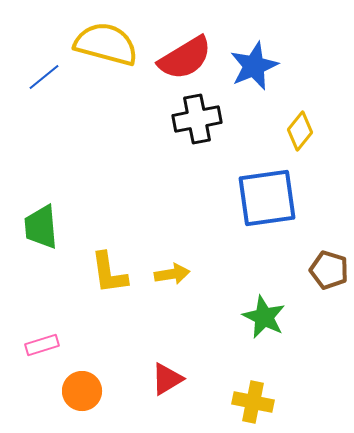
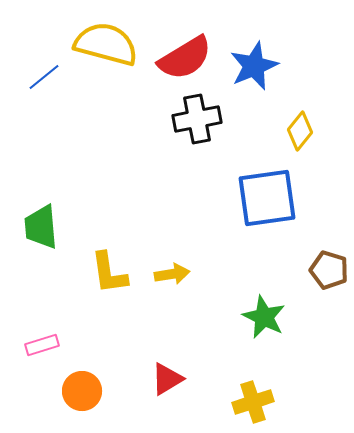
yellow cross: rotated 30 degrees counterclockwise
